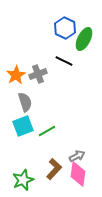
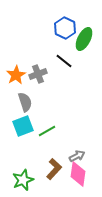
black line: rotated 12 degrees clockwise
